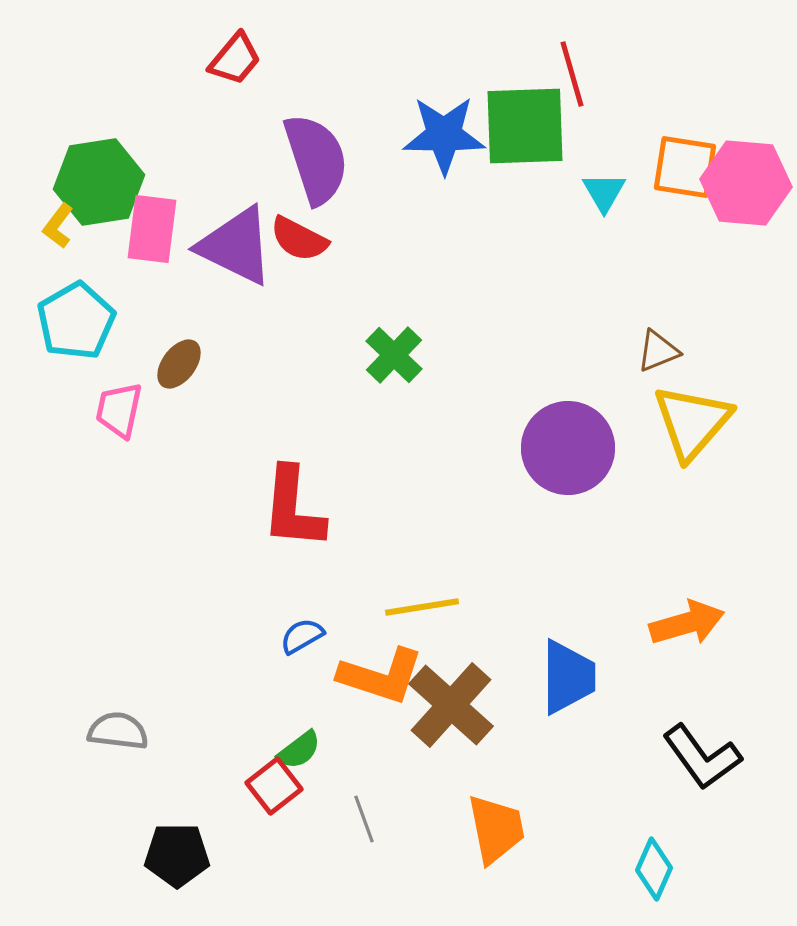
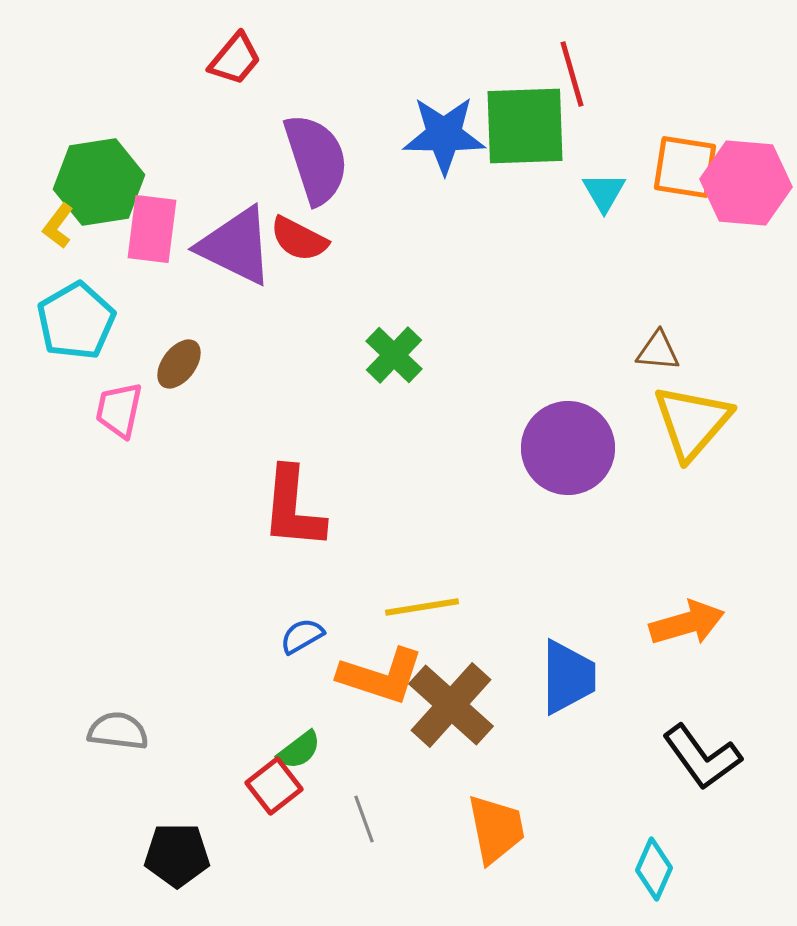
brown triangle: rotated 27 degrees clockwise
